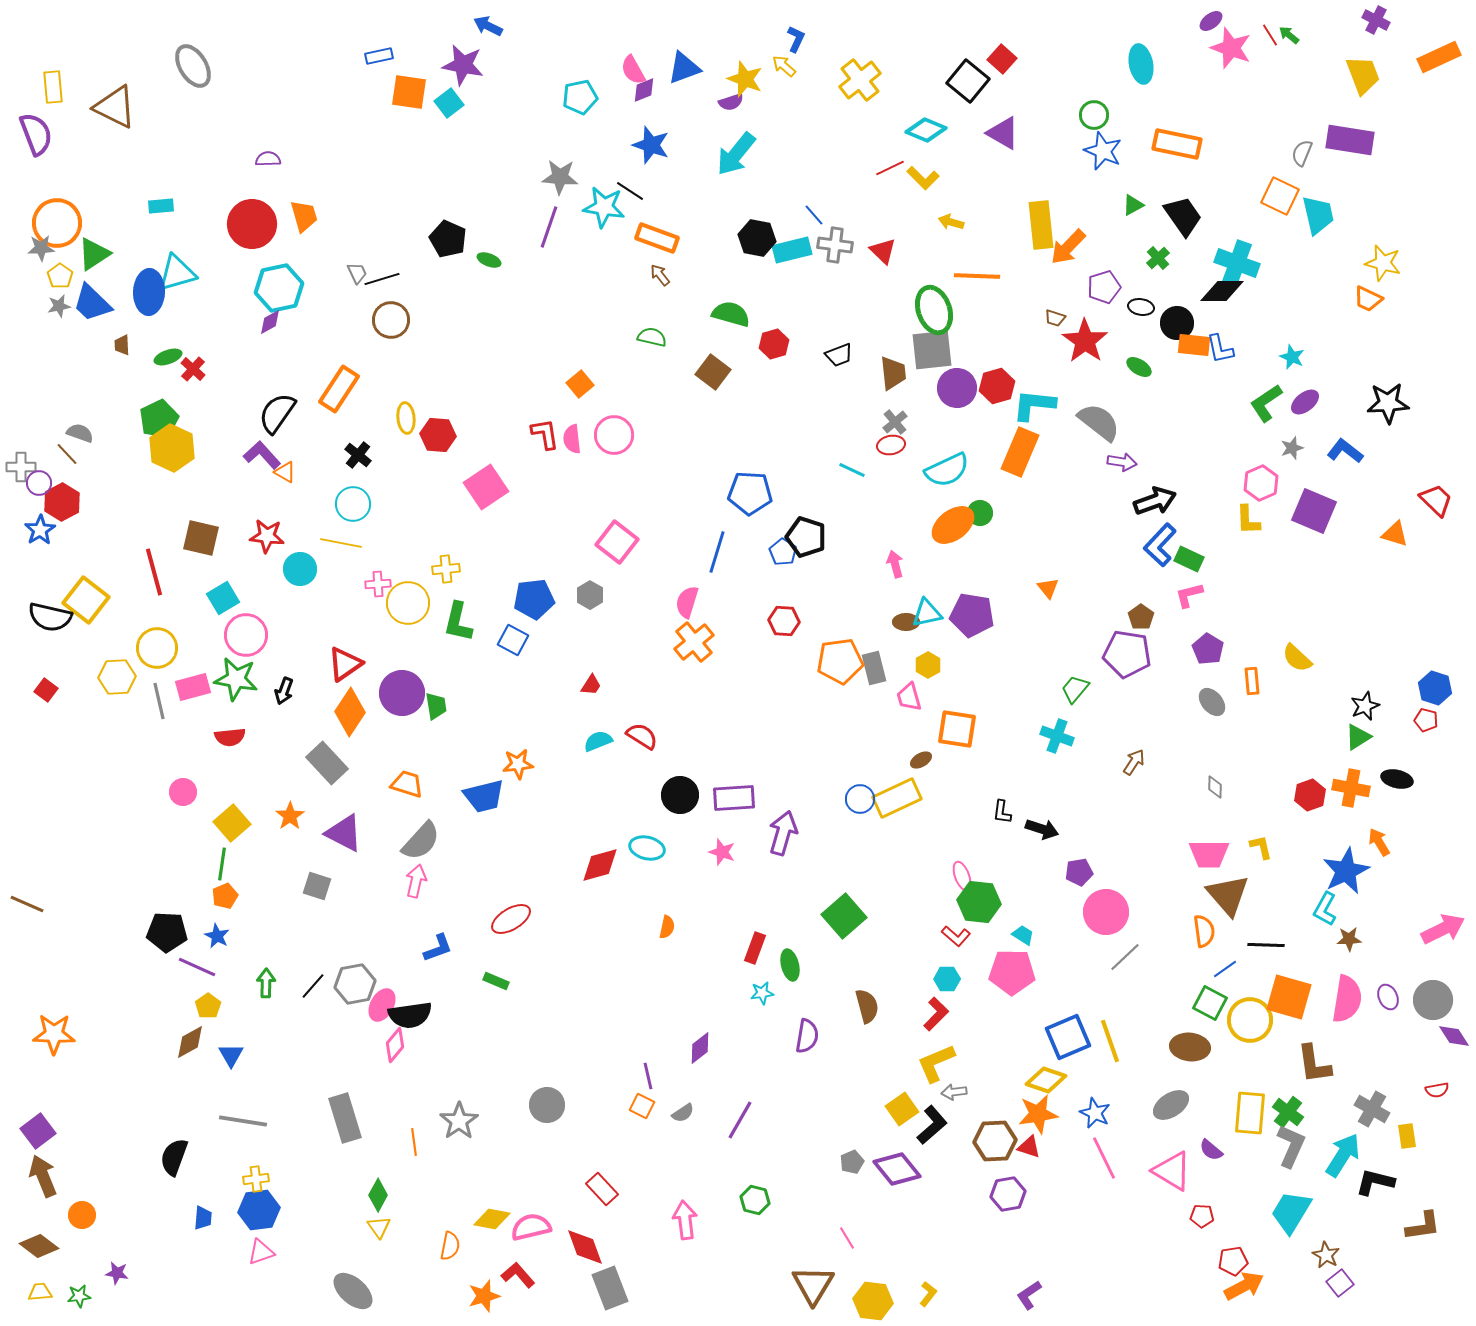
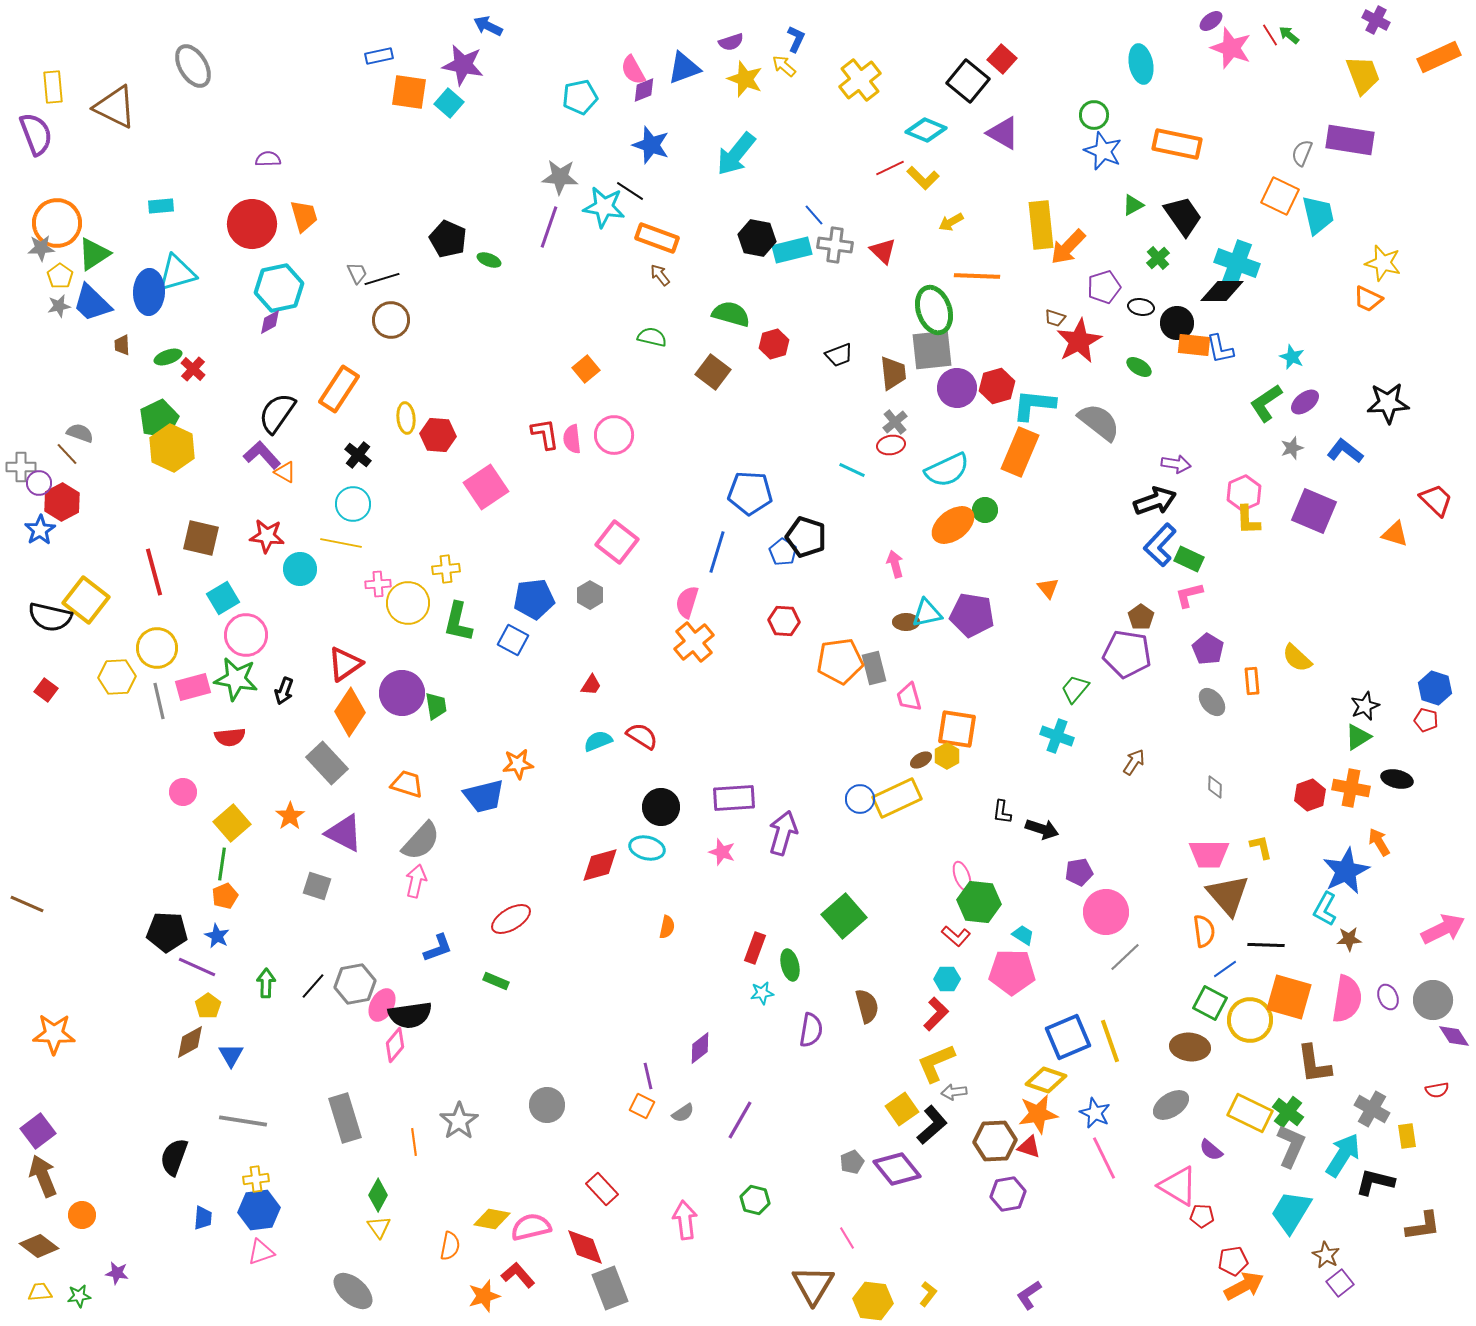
purple semicircle at (731, 102): moved 60 px up
cyan square at (449, 103): rotated 12 degrees counterclockwise
yellow arrow at (951, 222): rotated 45 degrees counterclockwise
red star at (1085, 341): moved 6 px left; rotated 9 degrees clockwise
orange square at (580, 384): moved 6 px right, 15 px up
purple arrow at (1122, 462): moved 54 px right, 2 px down
pink hexagon at (1261, 483): moved 17 px left, 10 px down
green circle at (980, 513): moved 5 px right, 3 px up
yellow hexagon at (928, 665): moved 19 px right, 91 px down
black circle at (680, 795): moved 19 px left, 12 px down
purple semicircle at (807, 1036): moved 4 px right, 6 px up
yellow rectangle at (1250, 1113): rotated 69 degrees counterclockwise
pink triangle at (1172, 1171): moved 6 px right, 15 px down
